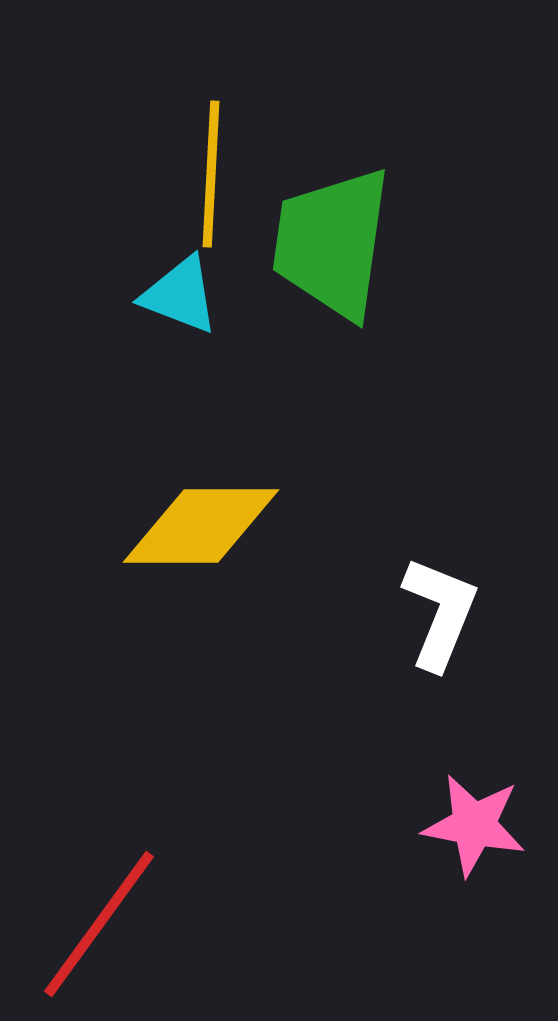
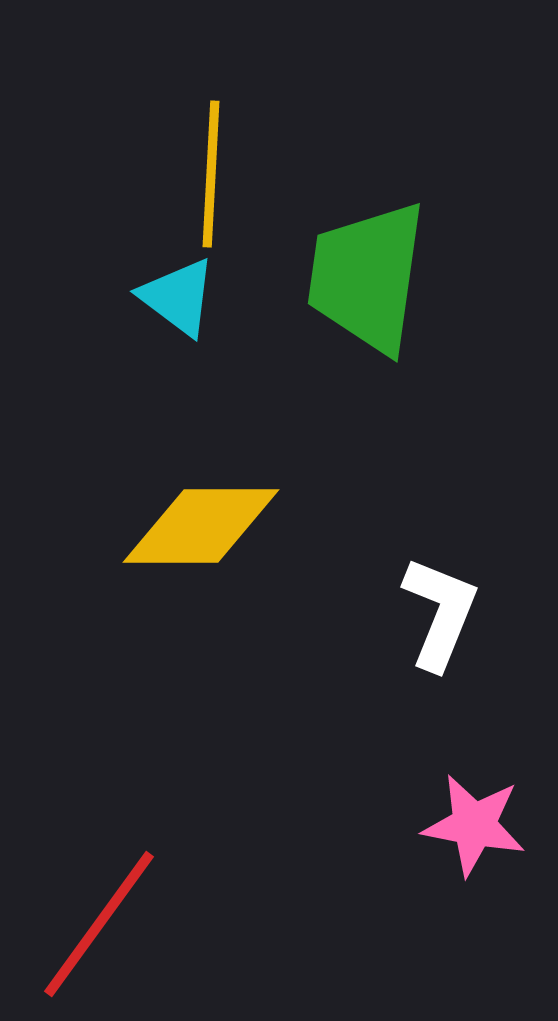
green trapezoid: moved 35 px right, 34 px down
cyan triangle: moved 2 px left, 2 px down; rotated 16 degrees clockwise
